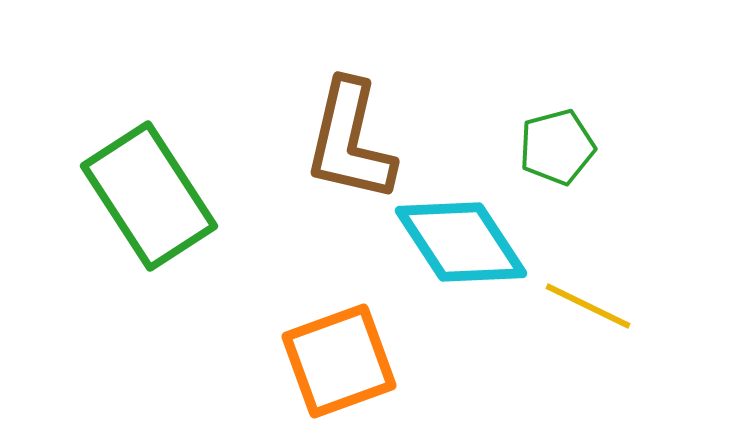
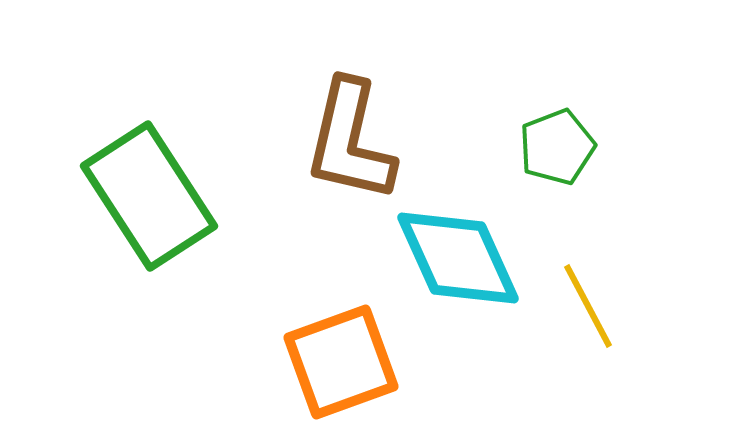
green pentagon: rotated 6 degrees counterclockwise
cyan diamond: moved 3 px left, 16 px down; rotated 9 degrees clockwise
yellow line: rotated 36 degrees clockwise
orange square: moved 2 px right, 1 px down
